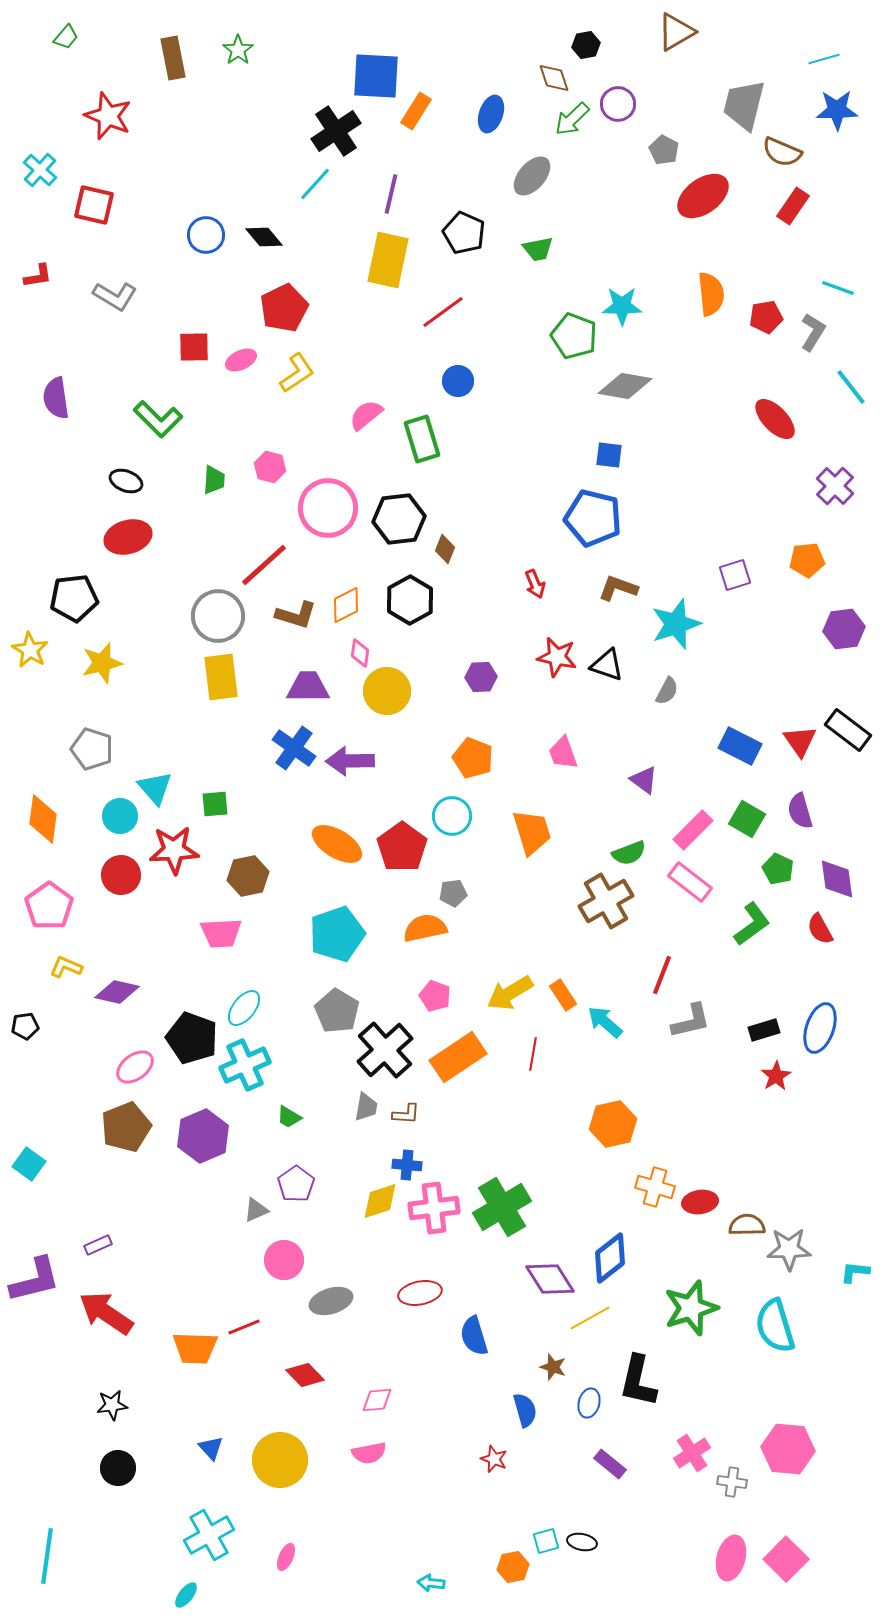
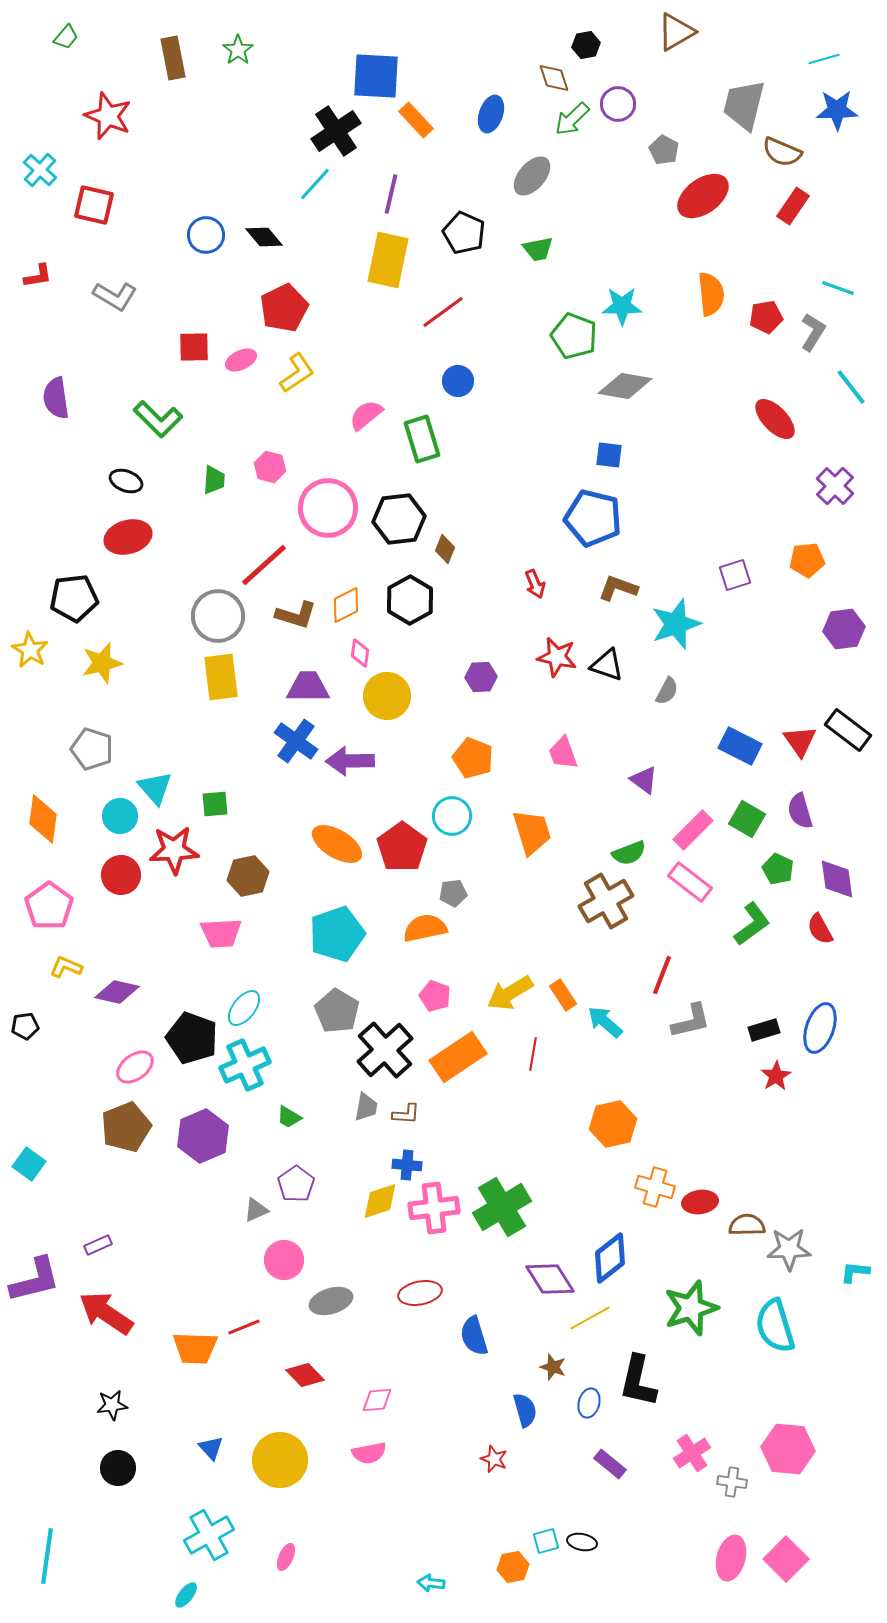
orange rectangle at (416, 111): moved 9 px down; rotated 75 degrees counterclockwise
yellow circle at (387, 691): moved 5 px down
blue cross at (294, 748): moved 2 px right, 7 px up
